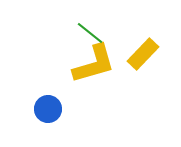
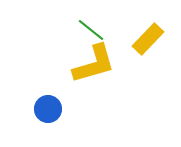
green line: moved 1 px right, 3 px up
yellow rectangle: moved 5 px right, 15 px up
